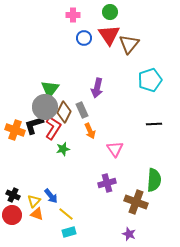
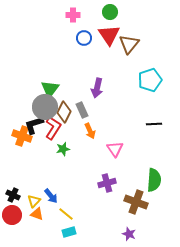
orange cross: moved 7 px right, 6 px down
